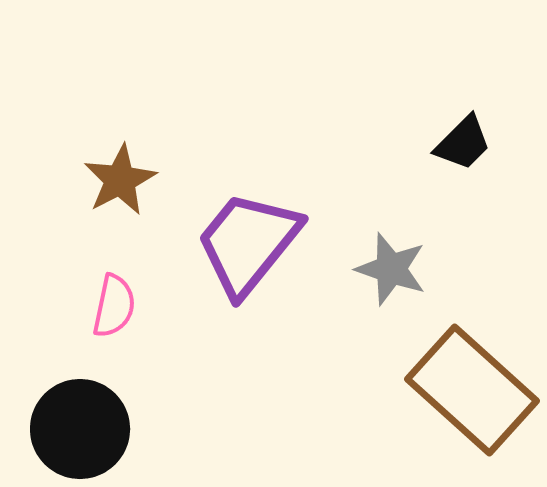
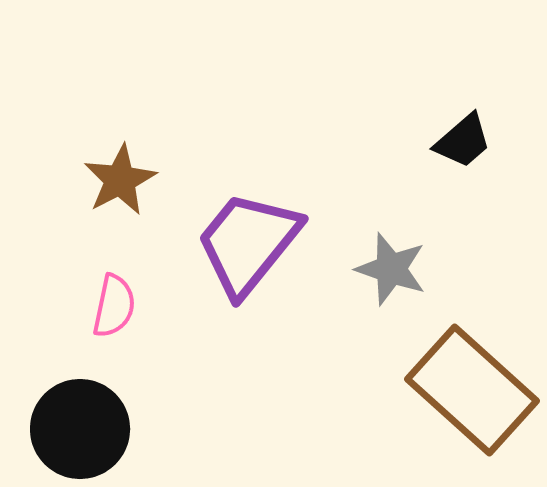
black trapezoid: moved 2 px up; rotated 4 degrees clockwise
